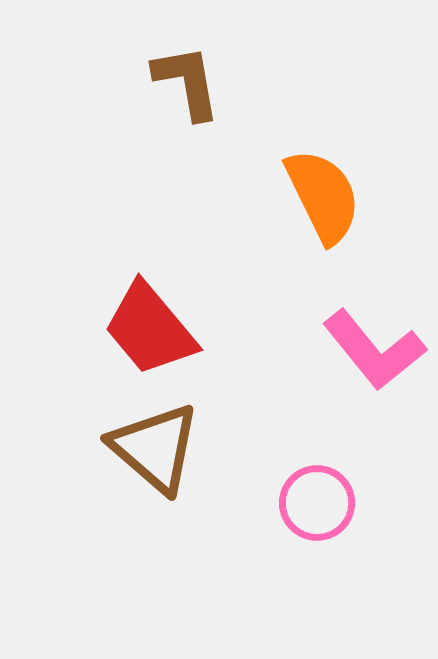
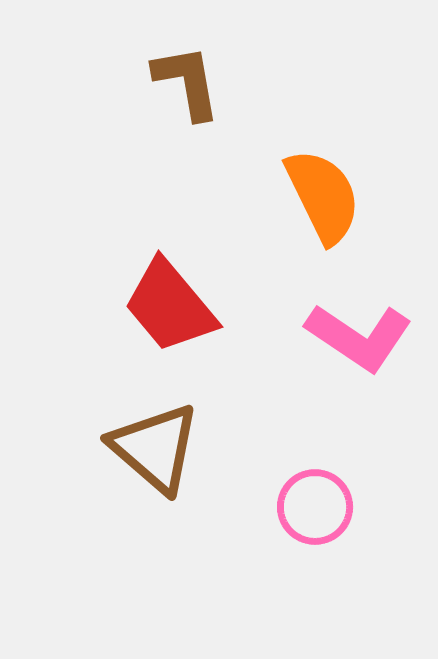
red trapezoid: moved 20 px right, 23 px up
pink L-shape: moved 15 px left, 13 px up; rotated 17 degrees counterclockwise
pink circle: moved 2 px left, 4 px down
